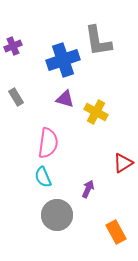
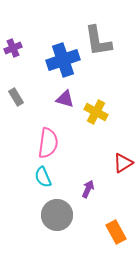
purple cross: moved 2 px down
